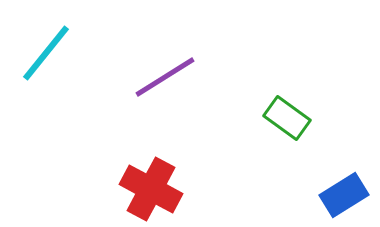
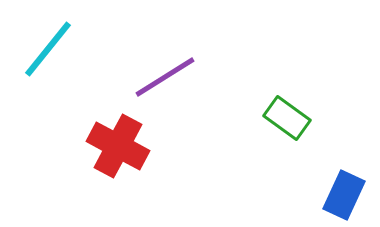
cyan line: moved 2 px right, 4 px up
red cross: moved 33 px left, 43 px up
blue rectangle: rotated 33 degrees counterclockwise
